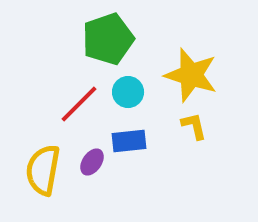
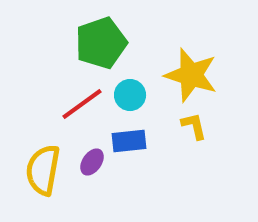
green pentagon: moved 7 px left, 4 px down
cyan circle: moved 2 px right, 3 px down
red line: moved 3 px right; rotated 9 degrees clockwise
